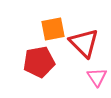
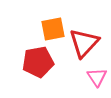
red triangle: rotated 28 degrees clockwise
red pentagon: moved 1 px left
